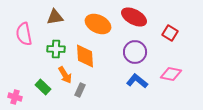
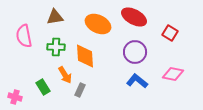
pink semicircle: moved 2 px down
green cross: moved 2 px up
pink diamond: moved 2 px right
green rectangle: rotated 14 degrees clockwise
